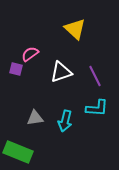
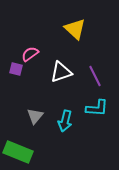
gray triangle: moved 2 px up; rotated 42 degrees counterclockwise
